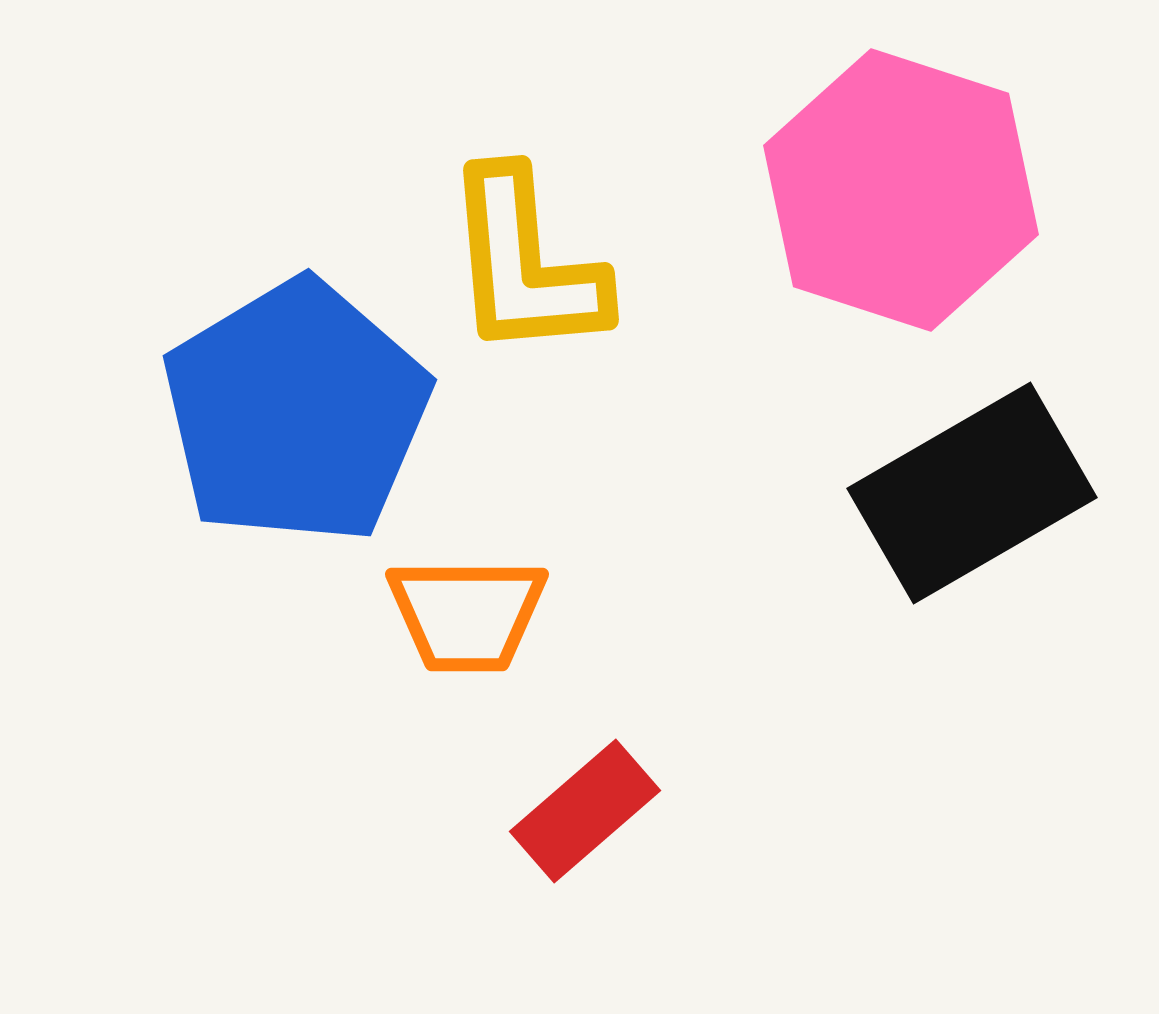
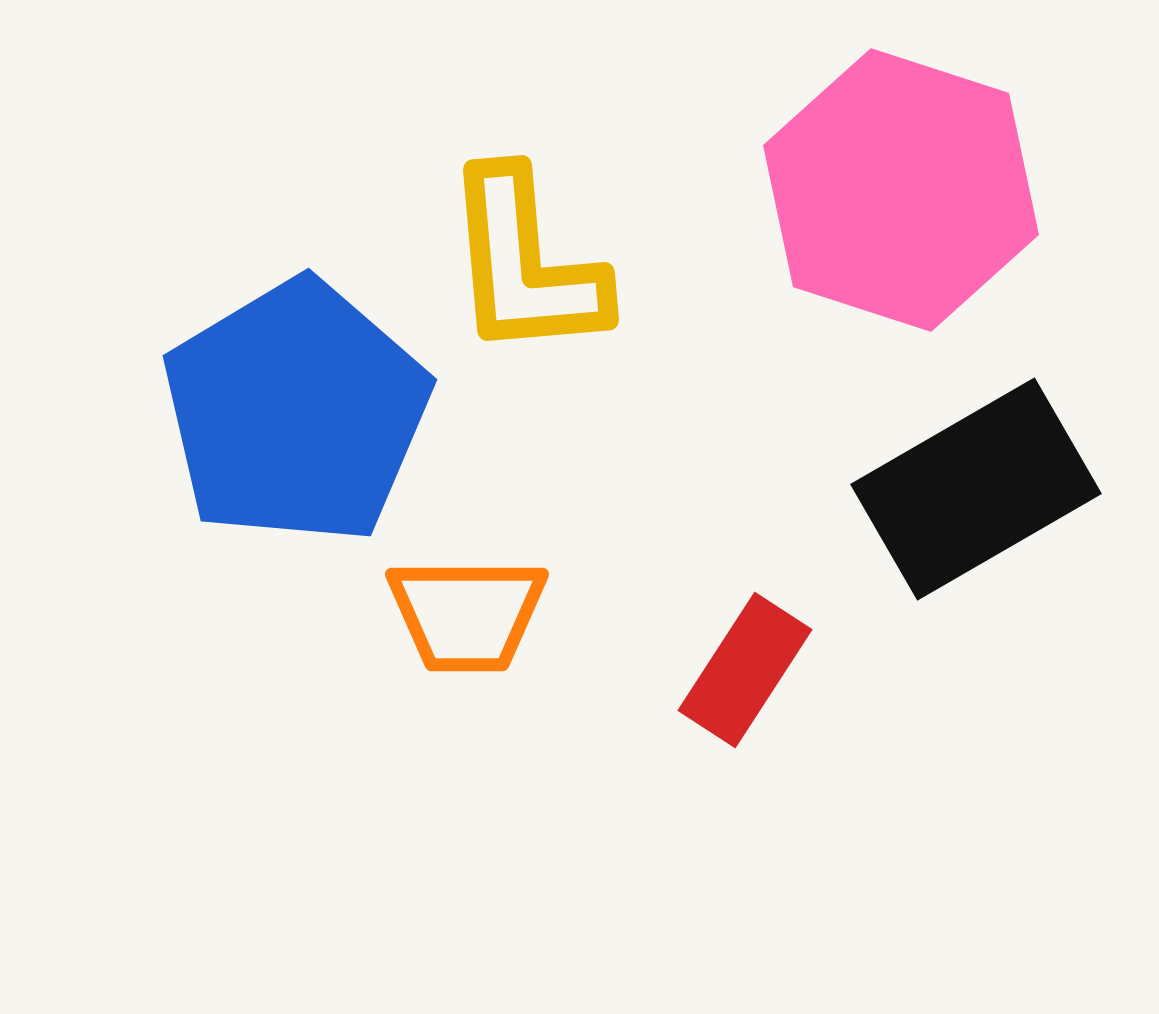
black rectangle: moved 4 px right, 4 px up
red rectangle: moved 160 px right, 141 px up; rotated 16 degrees counterclockwise
